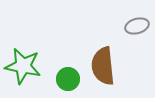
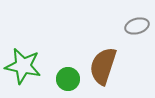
brown semicircle: rotated 24 degrees clockwise
